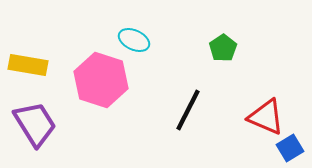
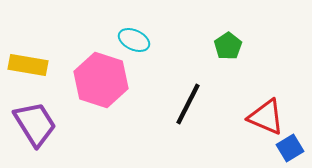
green pentagon: moved 5 px right, 2 px up
black line: moved 6 px up
